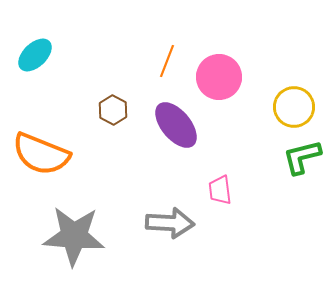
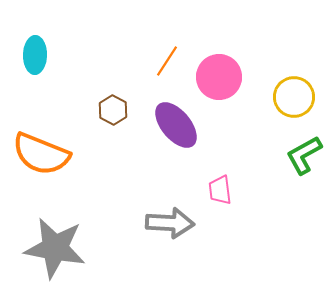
cyan ellipse: rotated 45 degrees counterclockwise
orange line: rotated 12 degrees clockwise
yellow circle: moved 10 px up
green L-shape: moved 2 px right, 2 px up; rotated 15 degrees counterclockwise
gray star: moved 19 px left, 12 px down; rotated 6 degrees clockwise
